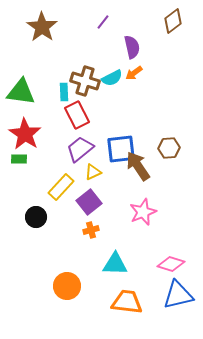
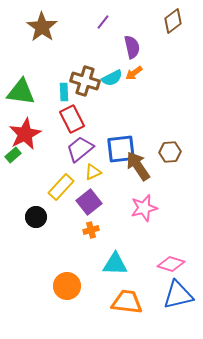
red rectangle: moved 5 px left, 4 px down
red star: rotated 12 degrees clockwise
brown hexagon: moved 1 px right, 4 px down
green rectangle: moved 6 px left, 4 px up; rotated 42 degrees counterclockwise
pink star: moved 1 px right, 4 px up; rotated 8 degrees clockwise
